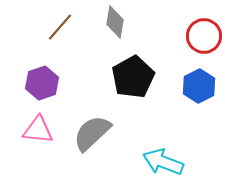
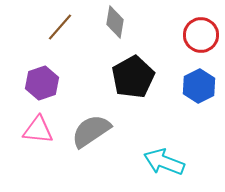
red circle: moved 3 px left, 1 px up
gray semicircle: moved 1 px left, 2 px up; rotated 9 degrees clockwise
cyan arrow: moved 1 px right
